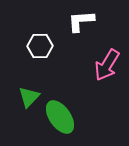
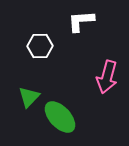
pink arrow: moved 12 px down; rotated 16 degrees counterclockwise
green ellipse: rotated 8 degrees counterclockwise
